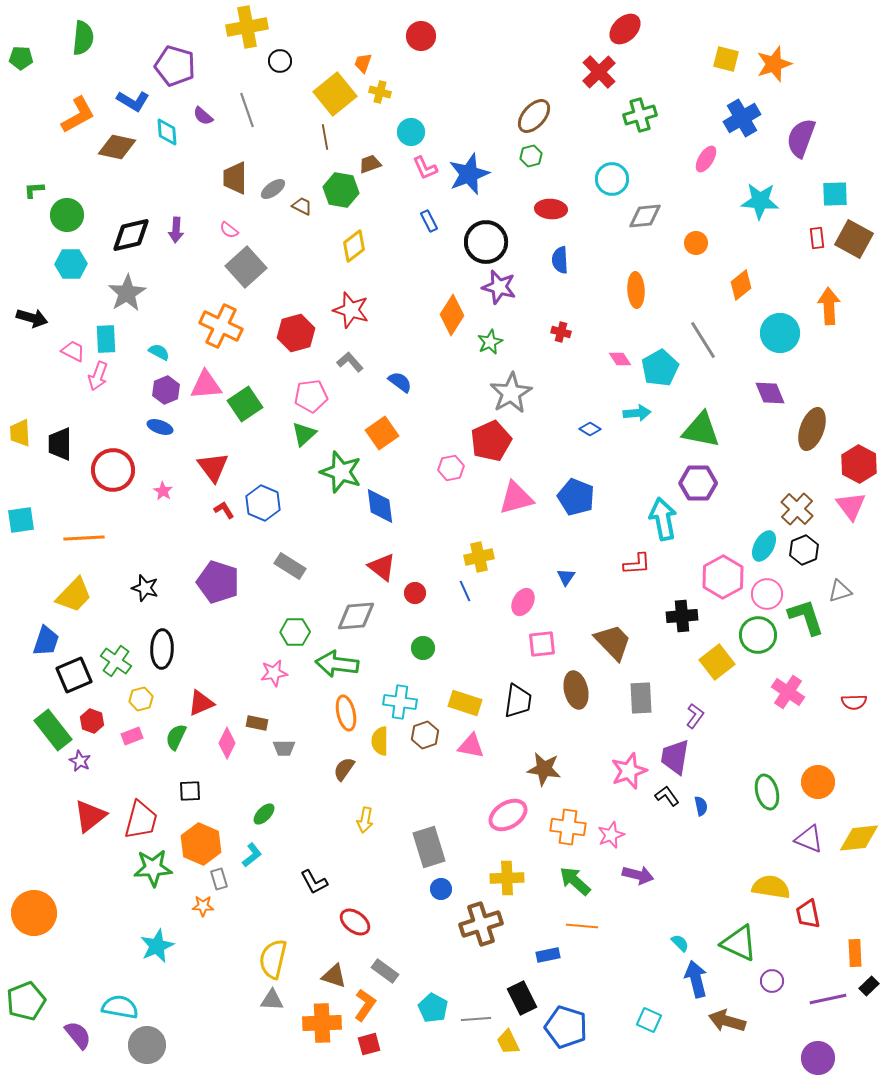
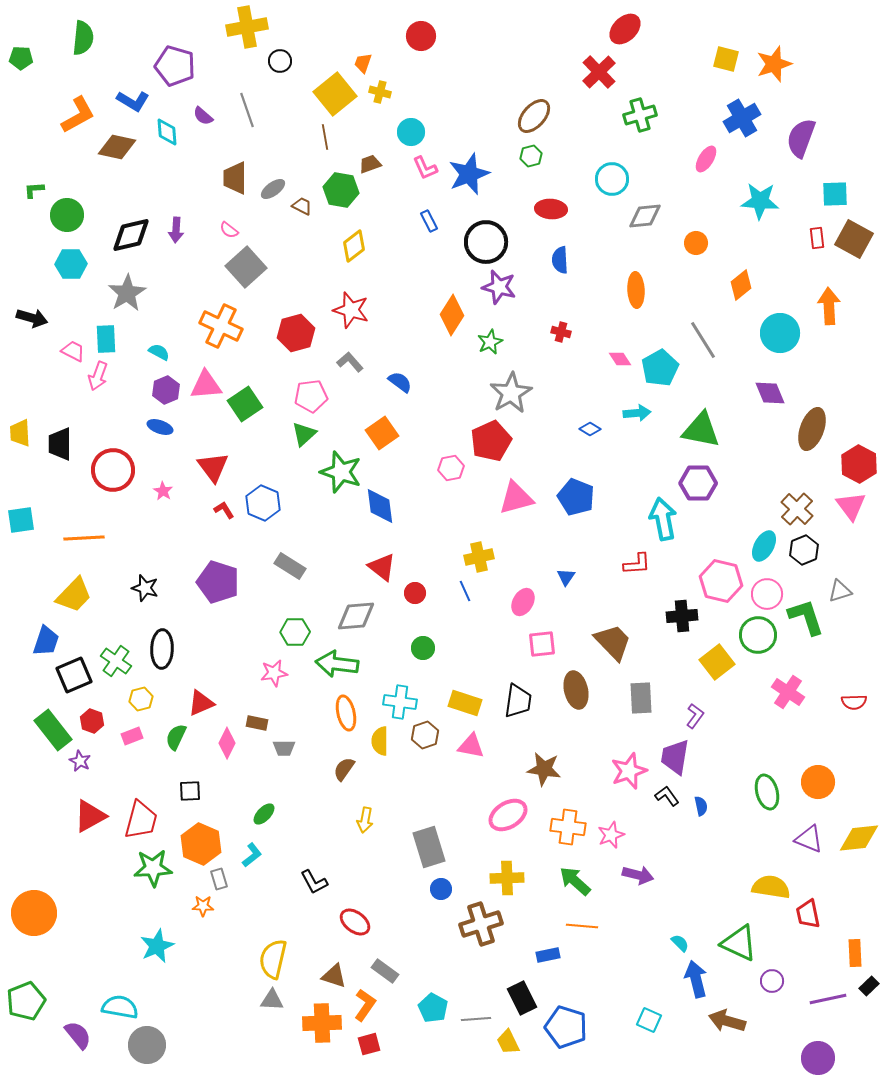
pink hexagon at (723, 577): moved 2 px left, 4 px down; rotated 18 degrees counterclockwise
red triangle at (90, 816): rotated 9 degrees clockwise
